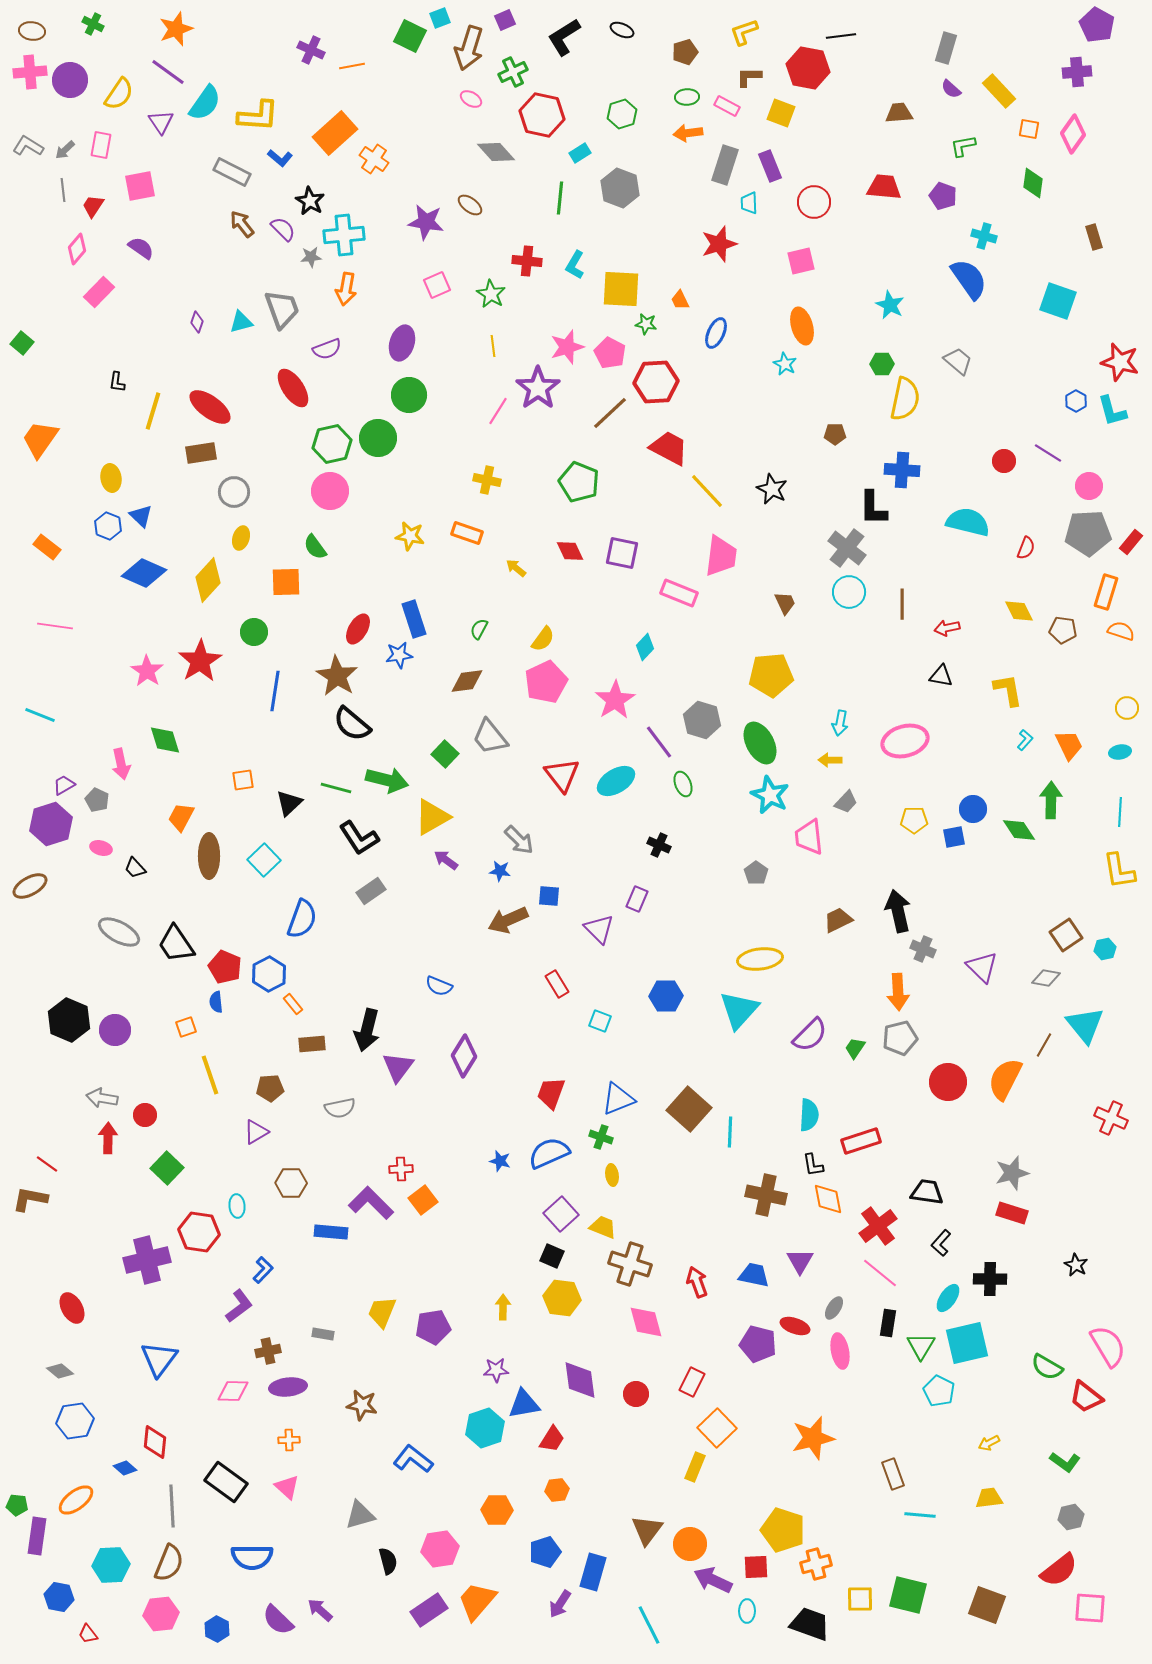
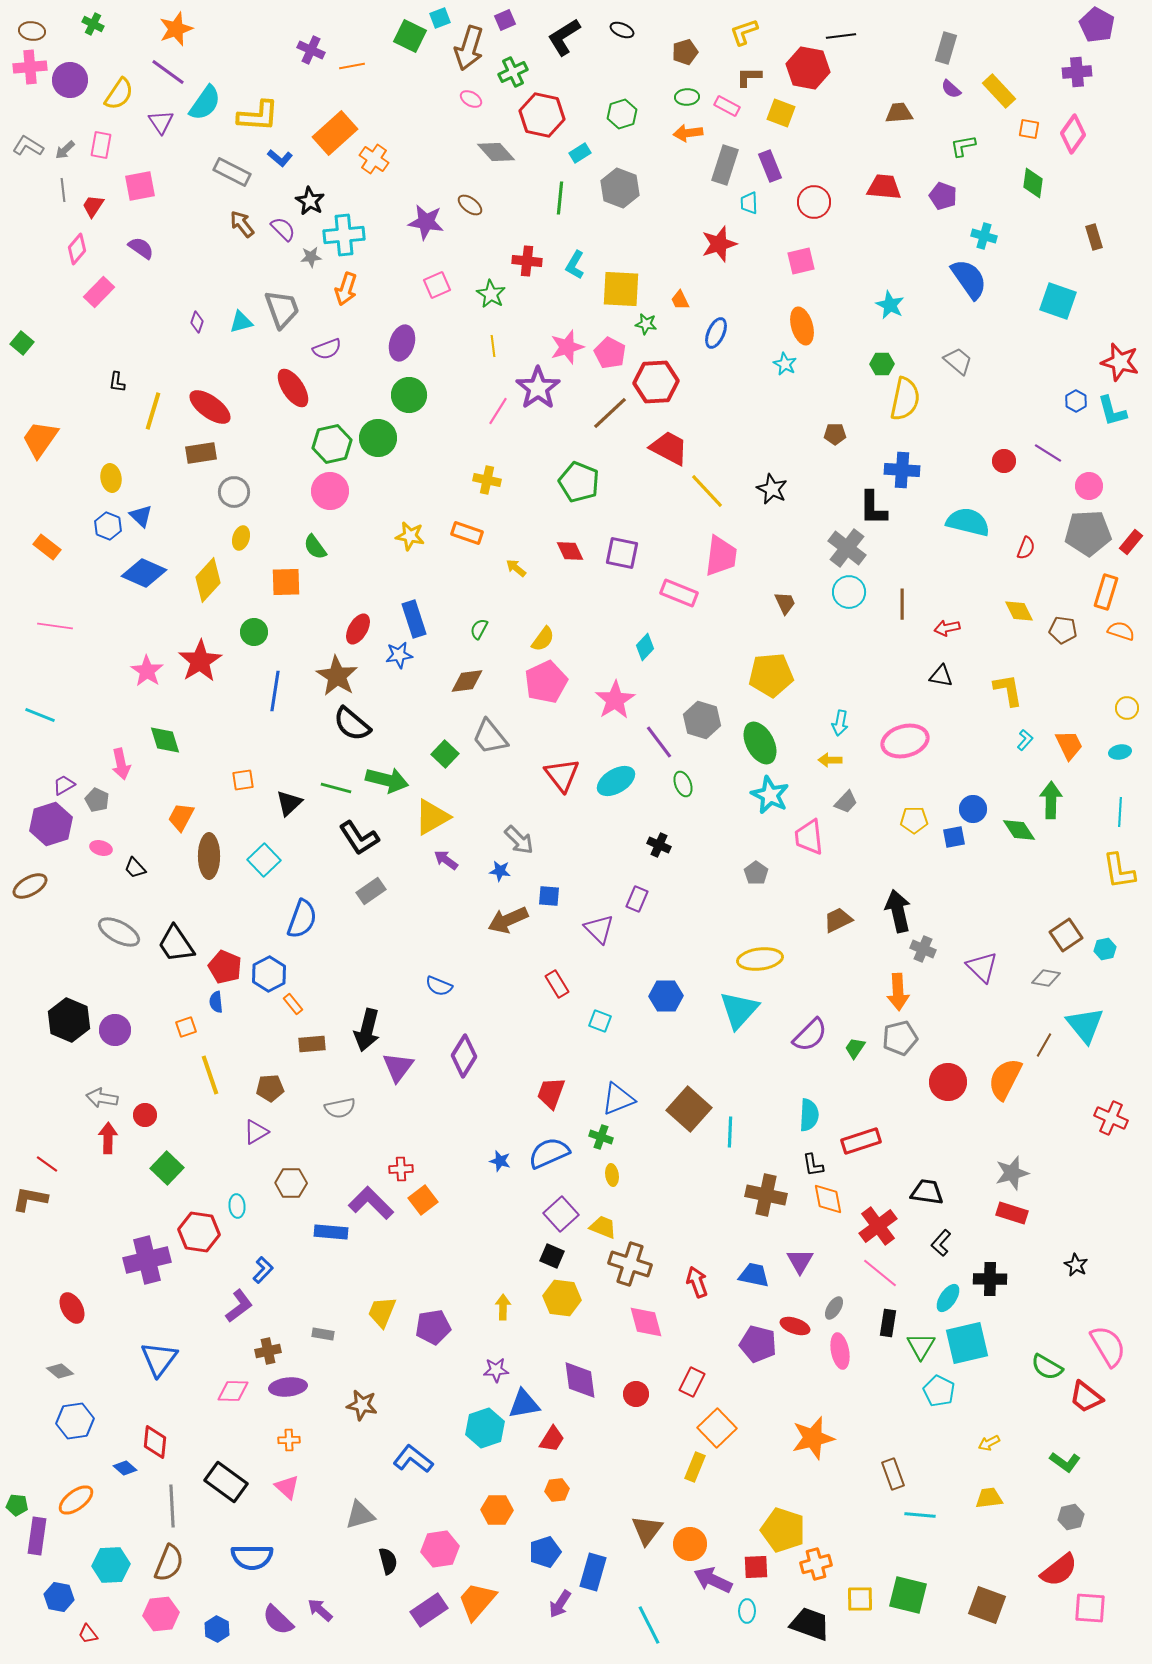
pink cross at (30, 72): moved 5 px up
orange arrow at (346, 289): rotated 8 degrees clockwise
